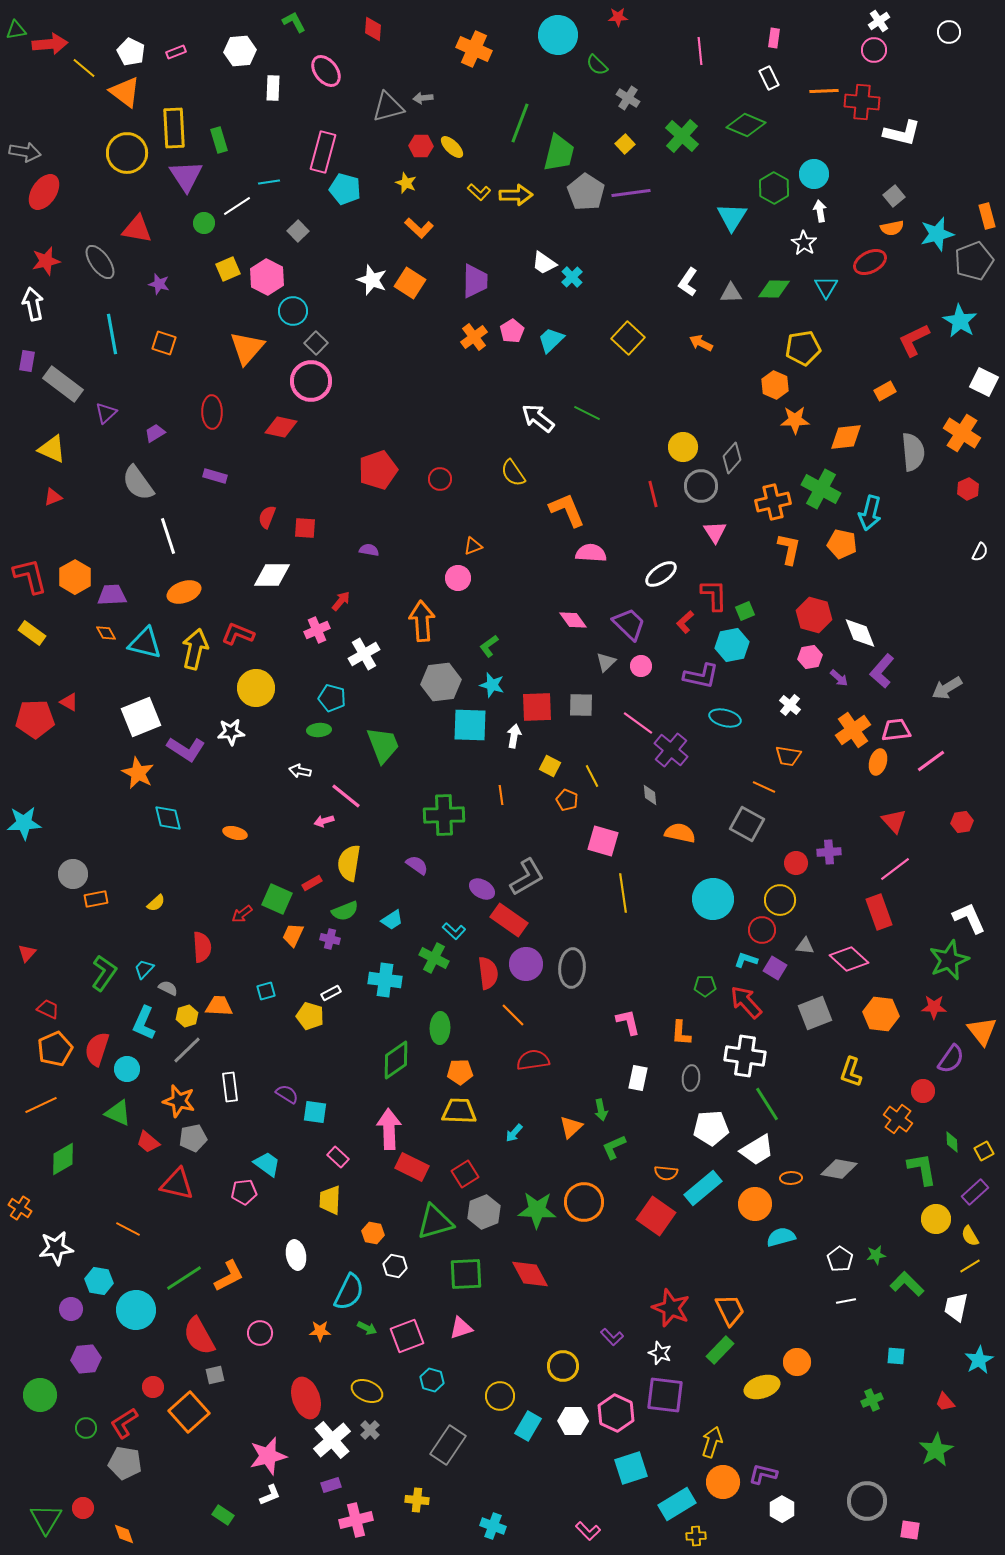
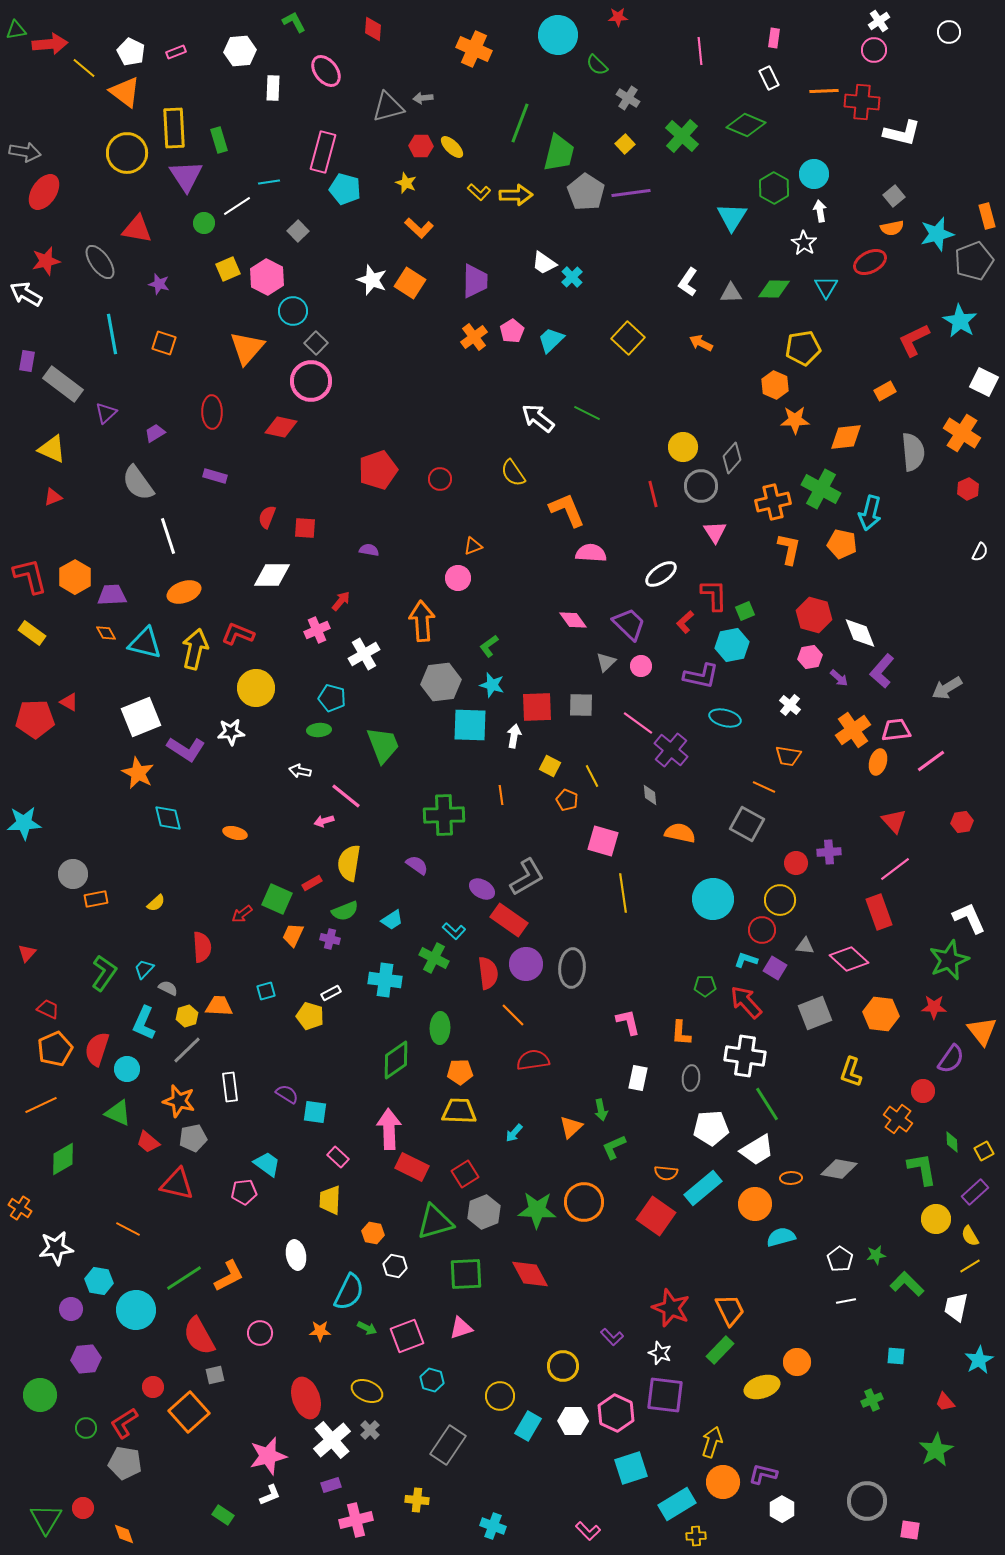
white arrow at (33, 304): moved 7 px left, 10 px up; rotated 48 degrees counterclockwise
